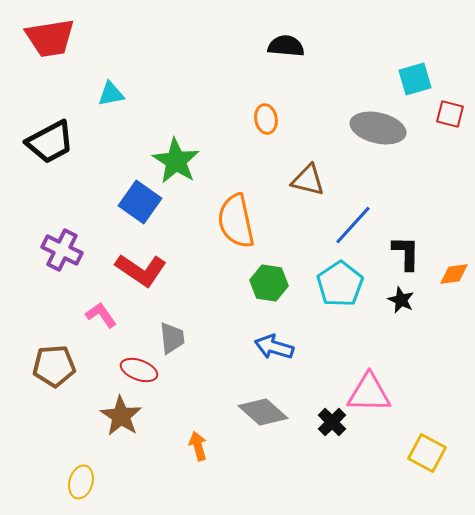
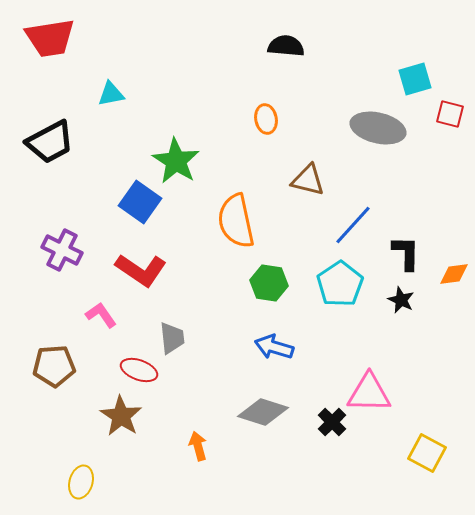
gray diamond: rotated 24 degrees counterclockwise
